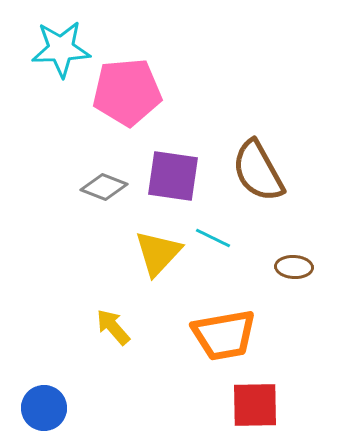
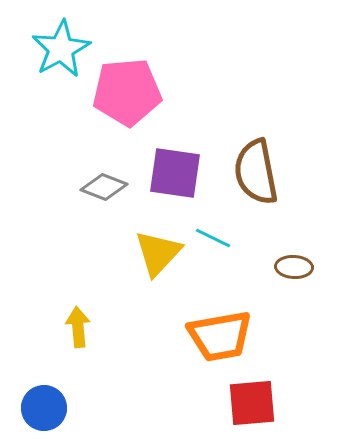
cyan star: rotated 26 degrees counterclockwise
brown semicircle: moved 2 px left, 1 px down; rotated 18 degrees clockwise
purple square: moved 2 px right, 3 px up
yellow arrow: moved 35 px left; rotated 36 degrees clockwise
orange trapezoid: moved 4 px left, 1 px down
red square: moved 3 px left, 2 px up; rotated 4 degrees counterclockwise
